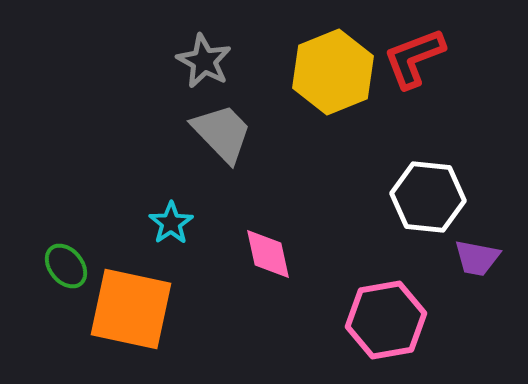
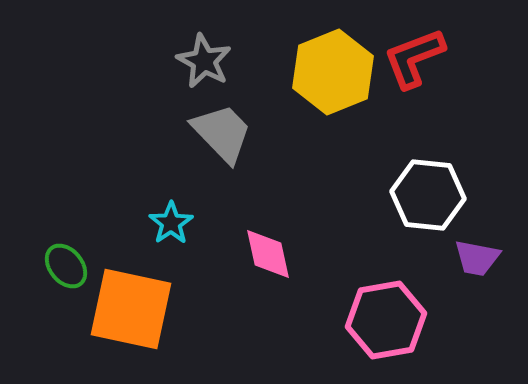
white hexagon: moved 2 px up
